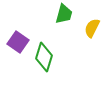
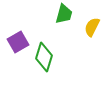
yellow semicircle: moved 1 px up
purple square: rotated 25 degrees clockwise
